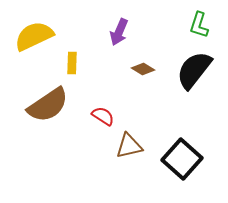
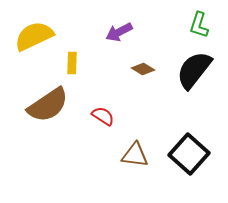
purple arrow: rotated 40 degrees clockwise
brown triangle: moved 6 px right, 9 px down; rotated 20 degrees clockwise
black square: moved 7 px right, 5 px up
